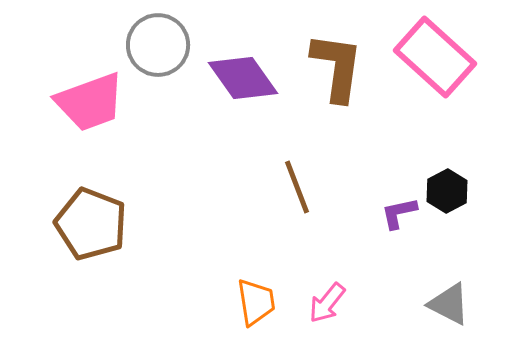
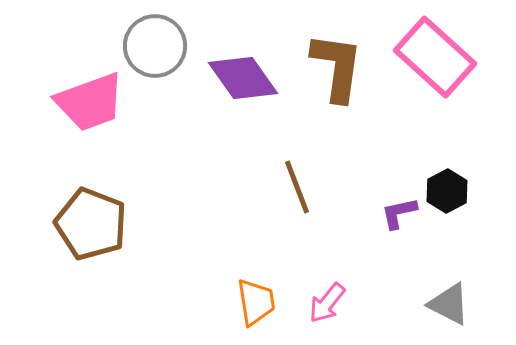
gray circle: moved 3 px left, 1 px down
